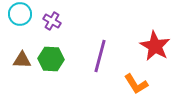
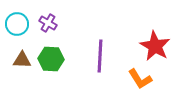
cyan circle: moved 3 px left, 10 px down
purple cross: moved 4 px left, 2 px down
purple line: rotated 12 degrees counterclockwise
orange L-shape: moved 4 px right, 5 px up
